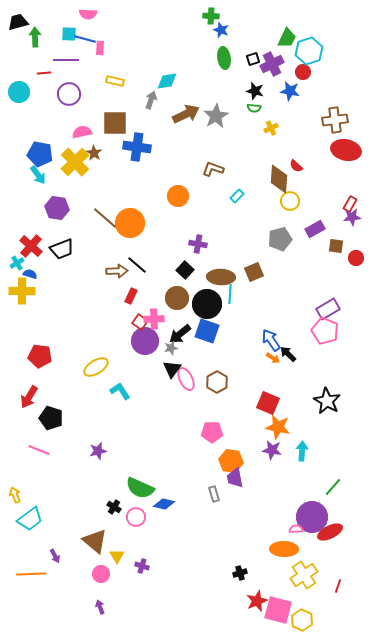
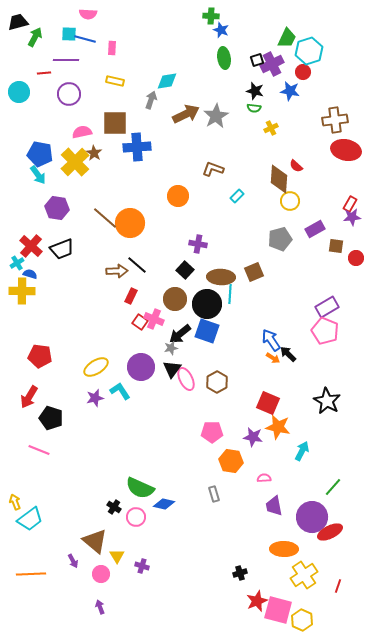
green arrow at (35, 37): rotated 30 degrees clockwise
pink rectangle at (100, 48): moved 12 px right
black square at (253, 59): moved 4 px right, 1 px down
blue cross at (137, 147): rotated 12 degrees counterclockwise
brown circle at (177, 298): moved 2 px left, 1 px down
purple rectangle at (328, 309): moved 1 px left, 2 px up
pink cross at (154, 319): rotated 24 degrees clockwise
purple circle at (145, 341): moved 4 px left, 26 px down
purple star at (272, 450): moved 19 px left, 13 px up
purple star at (98, 451): moved 3 px left, 53 px up
cyan arrow at (302, 451): rotated 24 degrees clockwise
purple trapezoid at (235, 478): moved 39 px right, 28 px down
yellow arrow at (15, 495): moved 7 px down
pink semicircle at (296, 529): moved 32 px left, 51 px up
purple arrow at (55, 556): moved 18 px right, 5 px down
